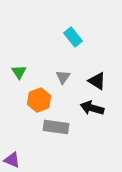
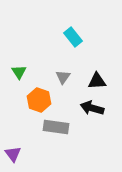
black triangle: rotated 36 degrees counterclockwise
orange hexagon: rotated 20 degrees counterclockwise
purple triangle: moved 1 px right, 6 px up; rotated 30 degrees clockwise
